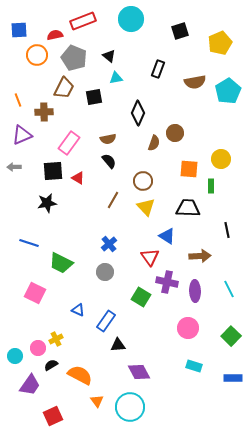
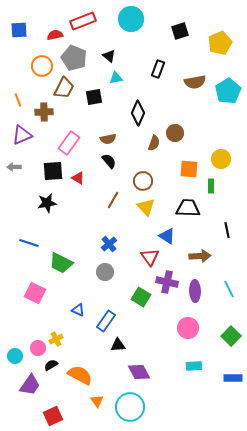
orange circle at (37, 55): moved 5 px right, 11 px down
cyan rectangle at (194, 366): rotated 21 degrees counterclockwise
